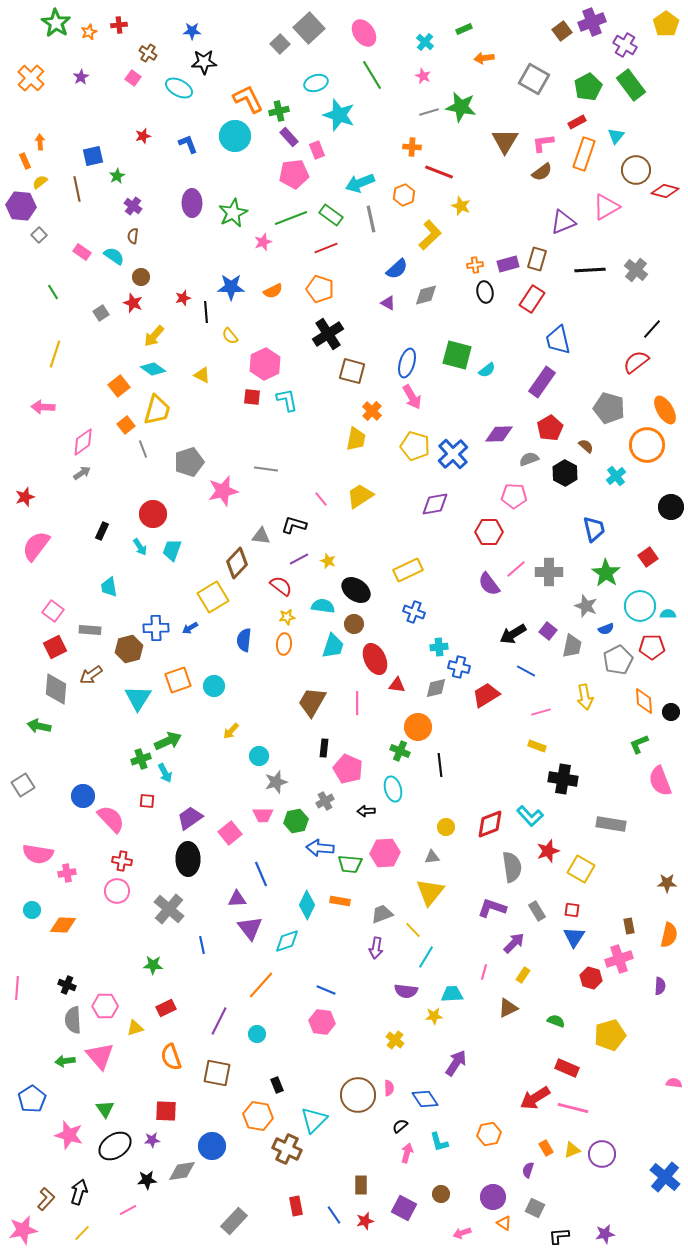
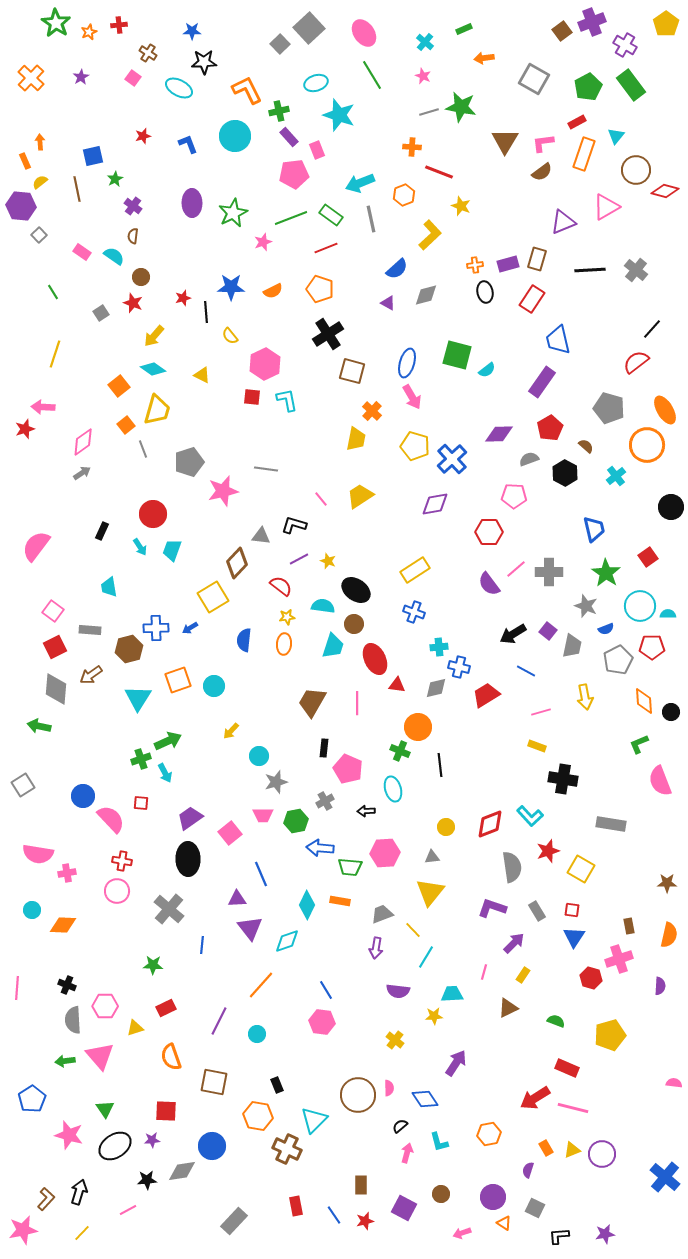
orange L-shape at (248, 99): moved 1 px left, 9 px up
green star at (117, 176): moved 2 px left, 3 px down
blue cross at (453, 454): moved 1 px left, 5 px down
red star at (25, 497): moved 68 px up
yellow rectangle at (408, 570): moved 7 px right; rotated 8 degrees counterclockwise
red square at (147, 801): moved 6 px left, 2 px down
green trapezoid at (350, 864): moved 3 px down
blue line at (202, 945): rotated 18 degrees clockwise
blue line at (326, 990): rotated 36 degrees clockwise
purple semicircle at (406, 991): moved 8 px left
brown square at (217, 1073): moved 3 px left, 9 px down
